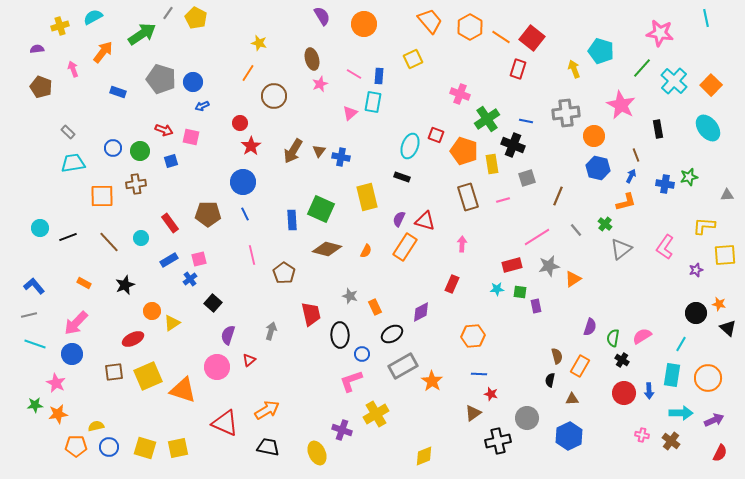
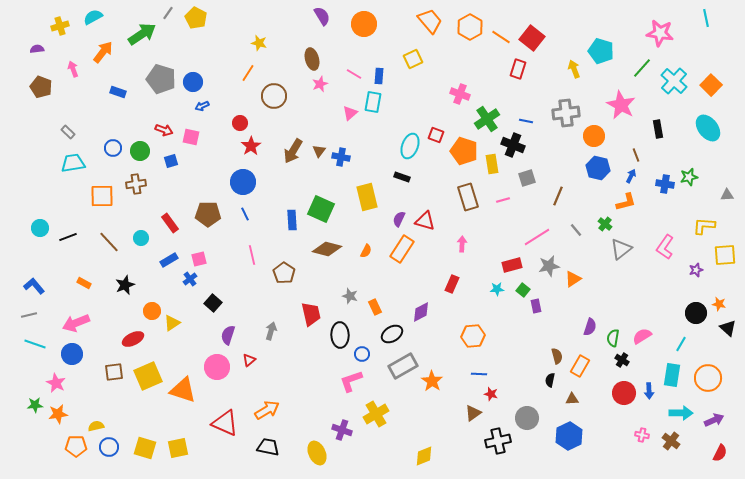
orange rectangle at (405, 247): moved 3 px left, 2 px down
green square at (520, 292): moved 3 px right, 2 px up; rotated 32 degrees clockwise
pink arrow at (76, 323): rotated 24 degrees clockwise
